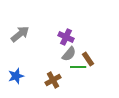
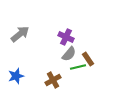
green line: rotated 14 degrees counterclockwise
